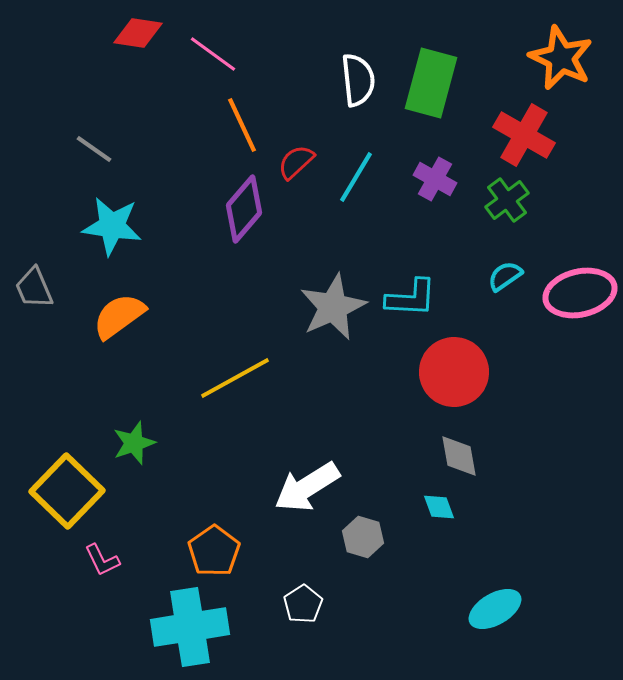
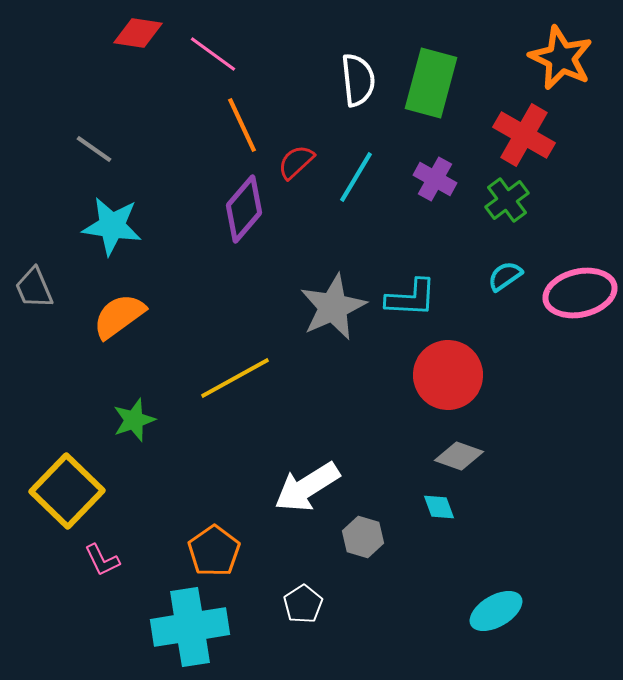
red circle: moved 6 px left, 3 px down
green star: moved 23 px up
gray diamond: rotated 60 degrees counterclockwise
cyan ellipse: moved 1 px right, 2 px down
